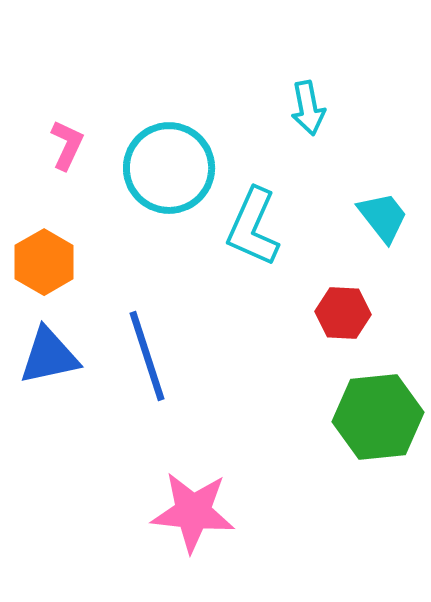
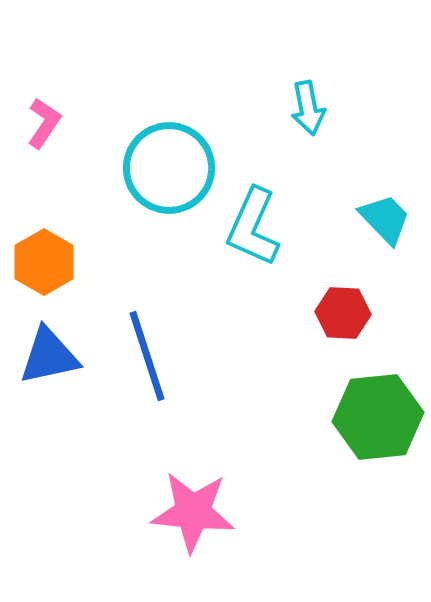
pink L-shape: moved 23 px left, 22 px up; rotated 9 degrees clockwise
cyan trapezoid: moved 2 px right, 2 px down; rotated 6 degrees counterclockwise
